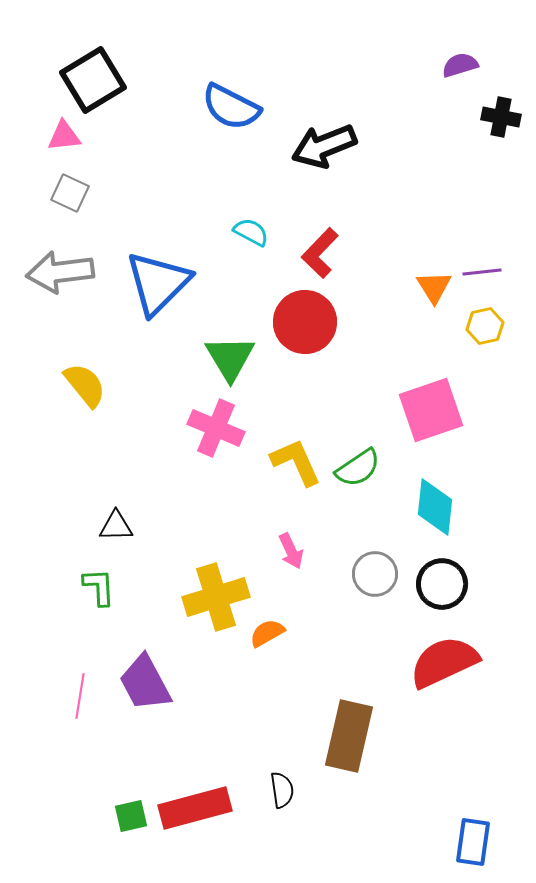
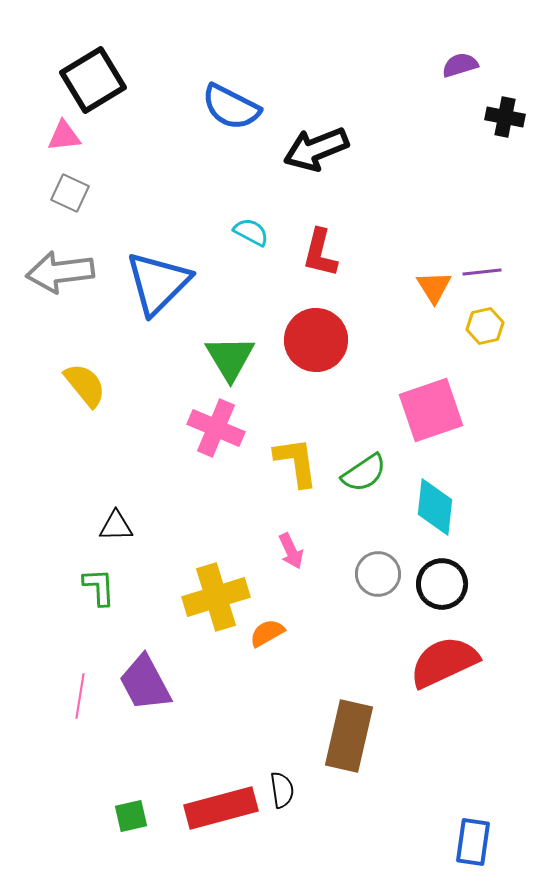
black cross: moved 4 px right
black arrow: moved 8 px left, 3 px down
red L-shape: rotated 30 degrees counterclockwise
red circle: moved 11 px right, 18 px down
yellow L-shape: rotated 16 degrees clockwise
green semicircle: moved 6 px right, 5 px down
gray circle: moved 3 px right
red rectangle: moved 26 px right
